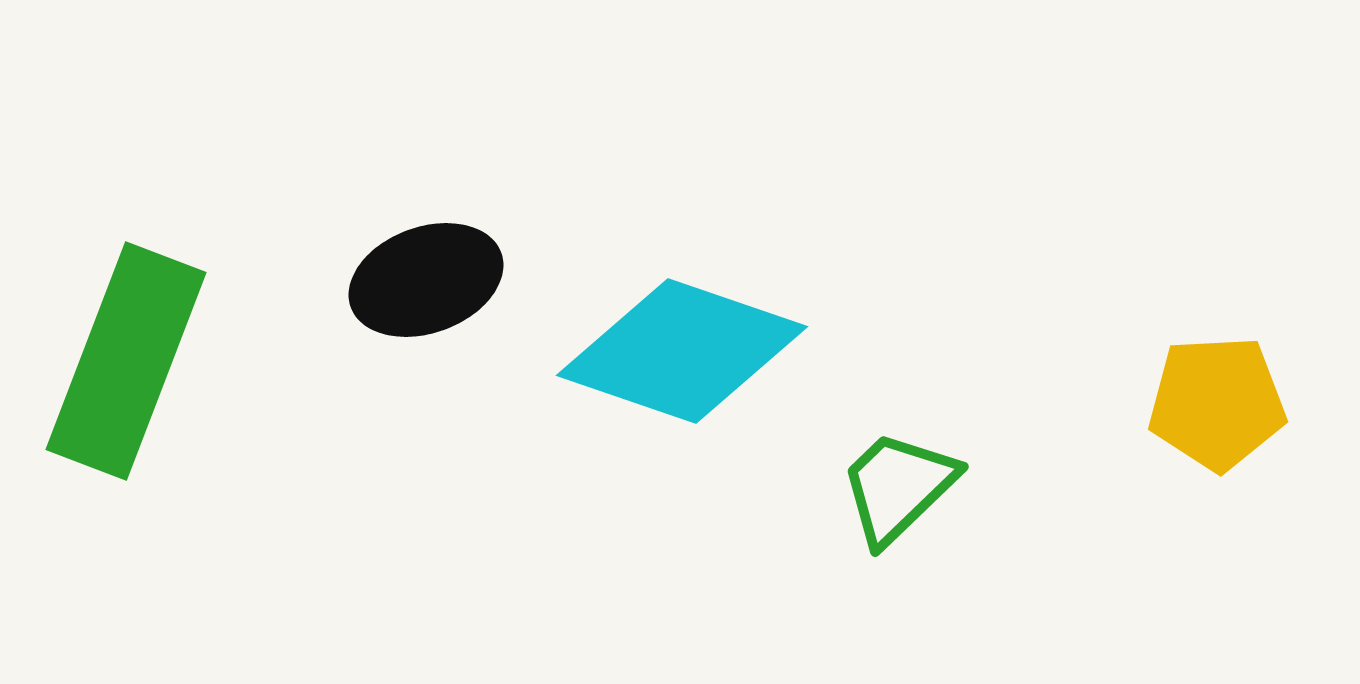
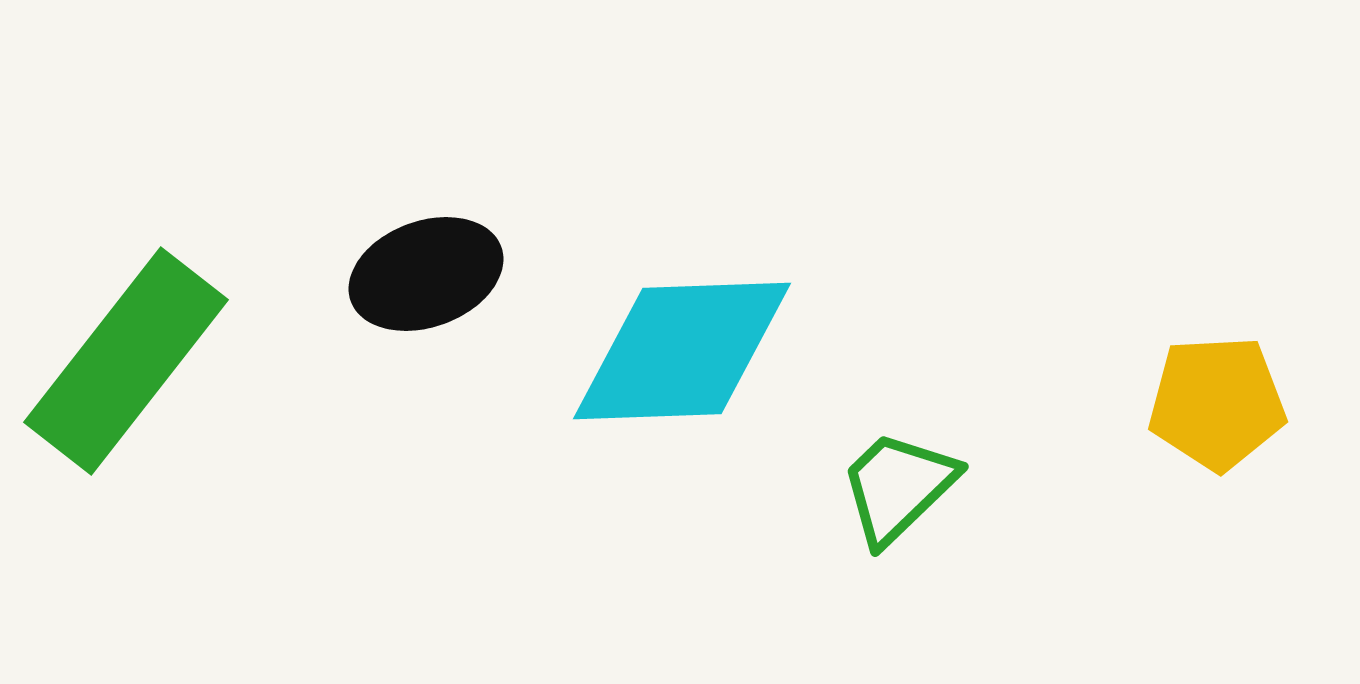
black ellipse: moved 6 px up
cyan diamond: rotated 21 degrees counterclockwise
green rectangle: rotated 17 degrees clockwise
